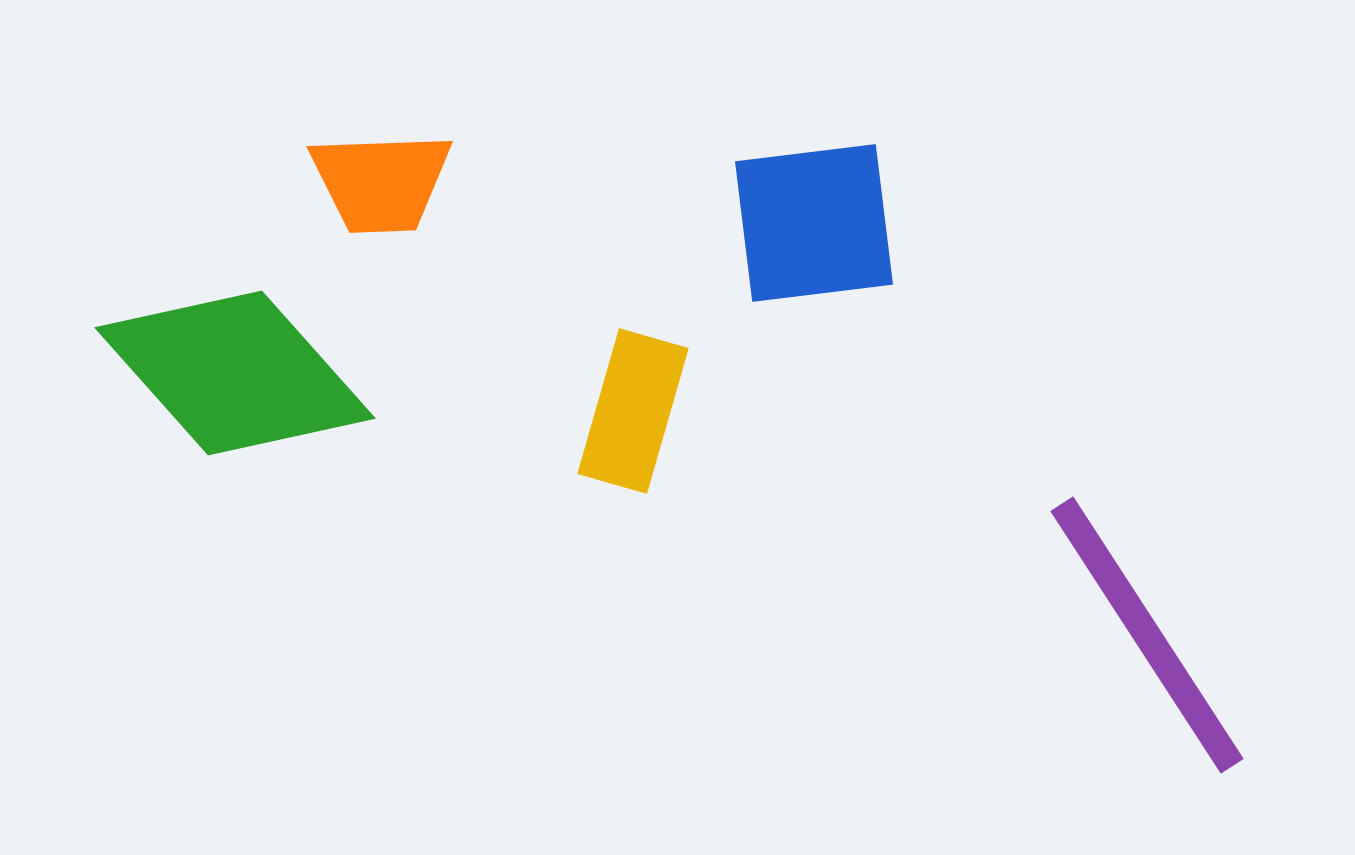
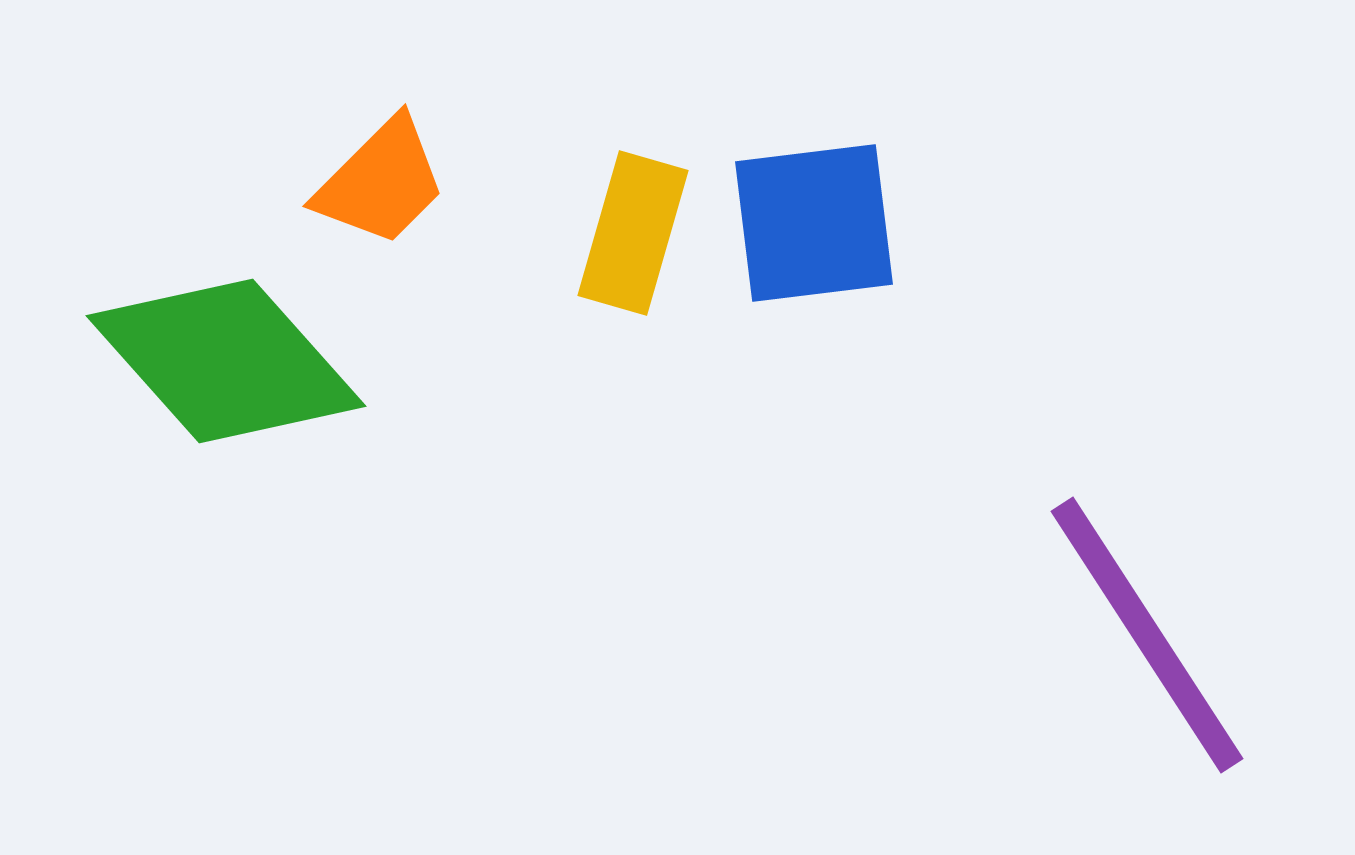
orange trapezoid: rotated 43 degrees counterclockwise
green diamond: moved 9 px left, 12 px up
yellow rectangle: moved 178 px up
